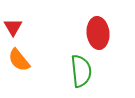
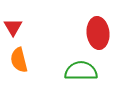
orange semicircle: rotated 25 degrees clockwise
green semicircle: rotated 84 degrees counterclockwise
